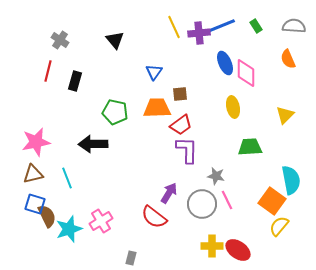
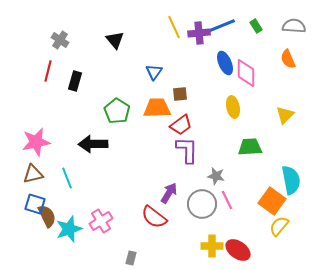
green pentagon: moved 2 px right, 1 px up; rotated 20 degrees clockwise
